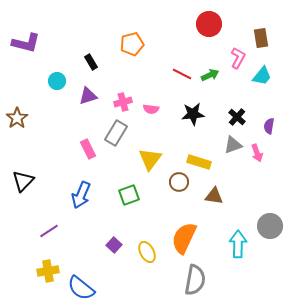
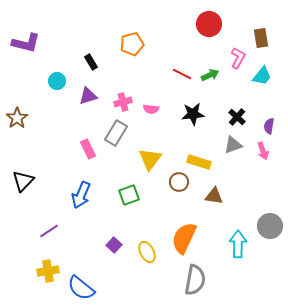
pink arrow: moved 6 px right, 2 px up
